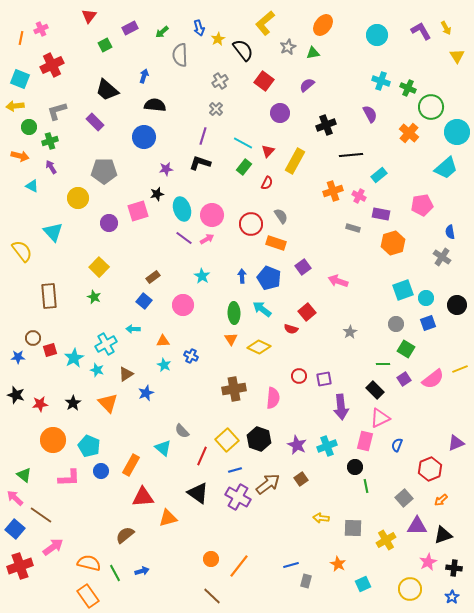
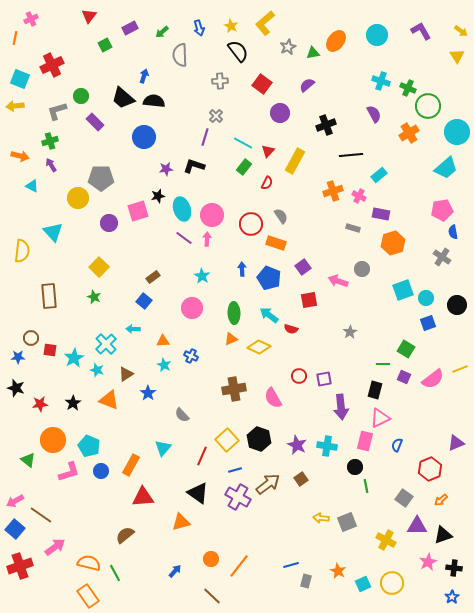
orange ellipse at (323, 25): moved 13 px right, 16 px down
yellow arrow at (446, 28): moved 15 px right, 3 px down; rotated 24 degrees counterclockwise
pink cross at (41, 29): moved 10 px left, 10 px up
orange line at (21, 38): moved 6 px left
yellow star at (218, 39): moved 13 px right, 13 px up; rotated 16 degrees counterclockwise
black semicircle at (243, 50): moved 5 px left, 1 px down
gray cross at (220, 81): rotated 28 degrees clockwise
red square at (264, 81): moved 2 px left, 3 px down
black trapezoid at (107, 90): moved 16 px right, 8 px down
black semicircle at (155, 105): moved 1 px left, 4 px up
green circle at (431, 107): moved 3 px left, 1 px up
gray cross at (216, 109): moved 7 px down
purple semicircle at (370, 114): moved 4 px right
green circle at (29, 127): moved 52 px right, 31 px up
orange cross at (409, 133): rotated 18 degrees clockwise
purple line at (203, 136): moved 2 px right, 1 px down
black L-shape at (200, 163): moved 6 px left, 3 px down
purple arrow at (51, 167): moved 2 px up
gray pentagon at (104, 171): moved 3 px left, 7 px down
black star at (157, 194): moved 1 px right, 2 px down
pink pentagon at (422, 205): moved 20 px right, 5 px down
blue semicircle at (450, 232): moved 3 px right
pink arrow at (207, 239): rotated 56 degrees counterclockwise
yellow semicircle at (22, 251): rotated 45 degrees clockwise
blue arrow at (242, 276): moved 7 px up
pink circle at (183, 305): moved 9 px right, 3 px down
cyan arrow at (262, 309): moved 7 px right, 6 px down
red square at (307, 312): moved 2 px right, 12 px up; rotated 30 degrees clockwise
gray circle at (396, 324): moved 34 px left, 55 px up
brown circle at (33, 338): moved 2 px left
orange triangle at (231, 339): rotated 40 degrees clockwise
cyan cross at (106, 344): rotated 15 degrees counterclockwise
red square at (50, 350): rotated 24 degrees clockwise
purple square at (404, 379): moved 2 px up; rotated 32 degrees counterclockwise
black rectangle at (375, 390): rotated 60 degrees clockwise
blue star at (146, 393): moved 2 px right; rotated 14 degrees counterclockwise
black star at (16, 395): moved 7 px up
pink semicircle at (273, 398): rotated 145 degrees clockwise
orange triangle at (108, 403): moved 1 px right, 3 px up; rotated 25 degrees counterclockwise
gray semicircle at (182, 431): moved 16 px up
cyan cross at (327, 446): rotated 30 degrees clockwise
cyan triangle at (163, 448): rotated 30 degrees clockwise
green triangle at (24, 475): moved 4 px right, 15 px up
pink L-shape at (69, 478): moved 6 px up; rotated 15 degrees counterclockwise
pink arrow at (15, 498): moved 3 px down; rotated 72 degrees counterclockwise
gray square at (404, 498): rotated 12 degrees counterclockwise
orange triangle at (168, 518): moved 13 px right, 4 px down
gray square at (353, 528): moved 6 px left, 6 px up; rotated 24 degrees counterclockwise
yellow cross at (386, 540): rotated 30 degrees counterclockwise
pink arrow at (53, 547): moved 2 px right
orange star at (338, 564): moved 7 px down
blue arrow at (142, 571): moved 33 px right; rotated 32 degrees counterclockwise
yellow circle at (410, 589): moved 18 px left, 6 px up
